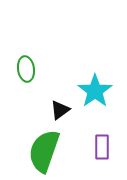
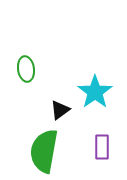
cyan star: moved 1 px down
green semicircle: rotated 9 degrees counterclockwise
